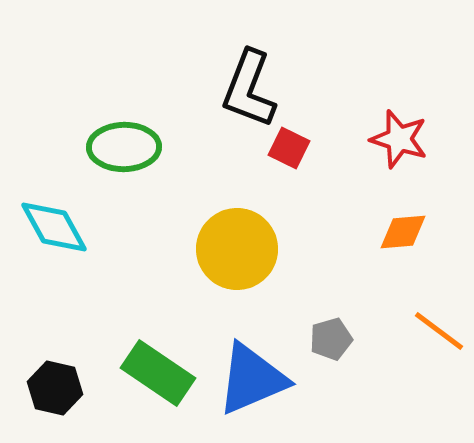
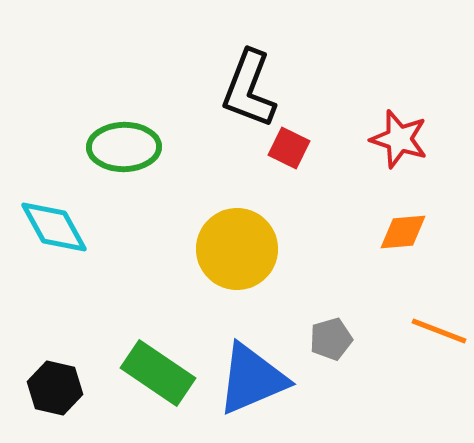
orange line: rotated 16 degrees counterclockwise
